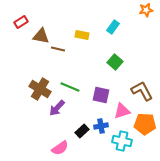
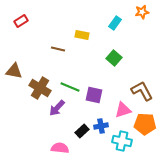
orange star: moved 4 px left, 2 px down
red rectangle: moved 1 px up
cyan rectangle: moved 2 px right, 4 px up
brown triangle: moved 27 px left, 35 px down
green square: moved 1 px left, 4 px up
brown cross: moved 1 px up
purple square: moved 7 px left
pink triangle: moved 1 px right, 1 px up
pink semicircle: rotated 138 degrees counterclockwise
